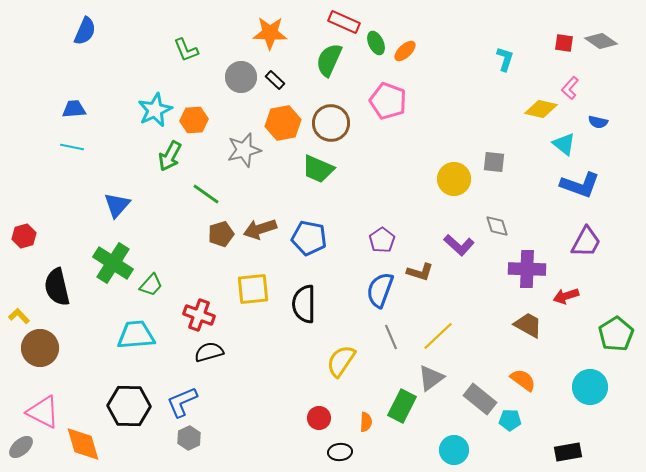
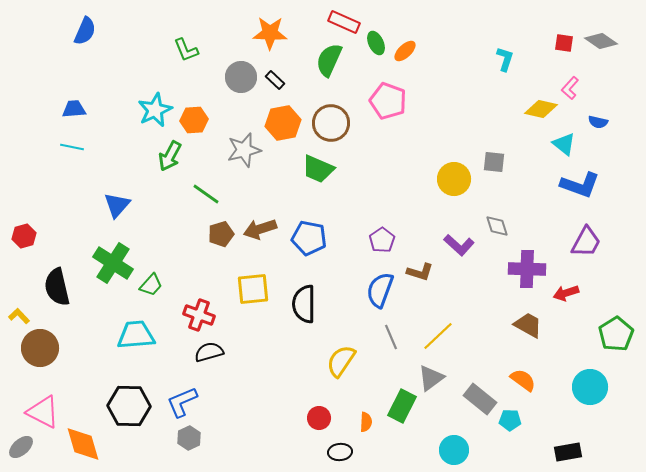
red arrow at (566, 296): moved 3 px up
